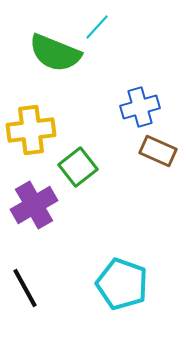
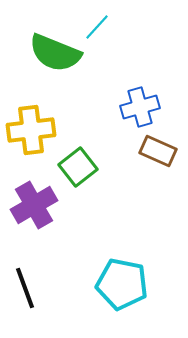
cyan pentagon: rotated 9 degrees counterclockwise
black line: rotated 9 degrees clockwise
